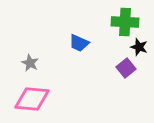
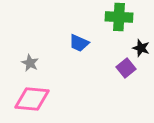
green cross: moved 6 px left, 5 px up
black star: moved 2 px right, 1 px down
